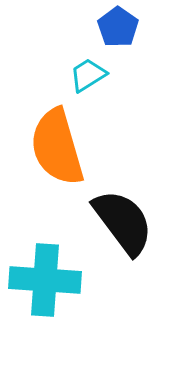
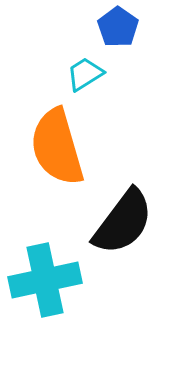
cyan trapezoid: moved 3 px left, 1 px up
black semicircle: rotated 74 degrees clockwise
cyan cross: rotated 16 degrees counterclockwise
